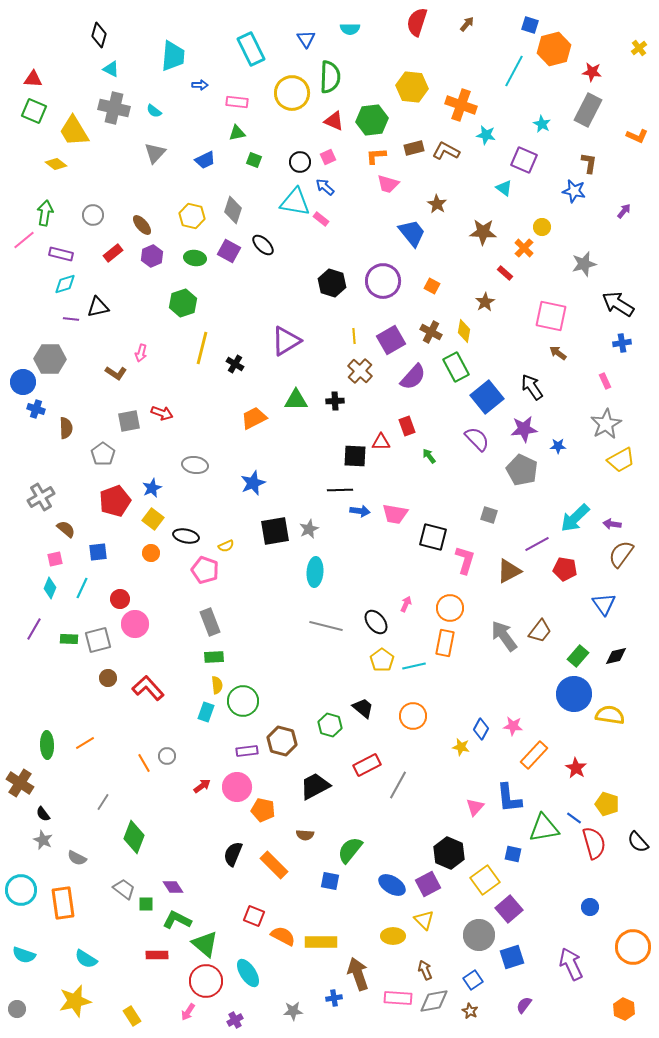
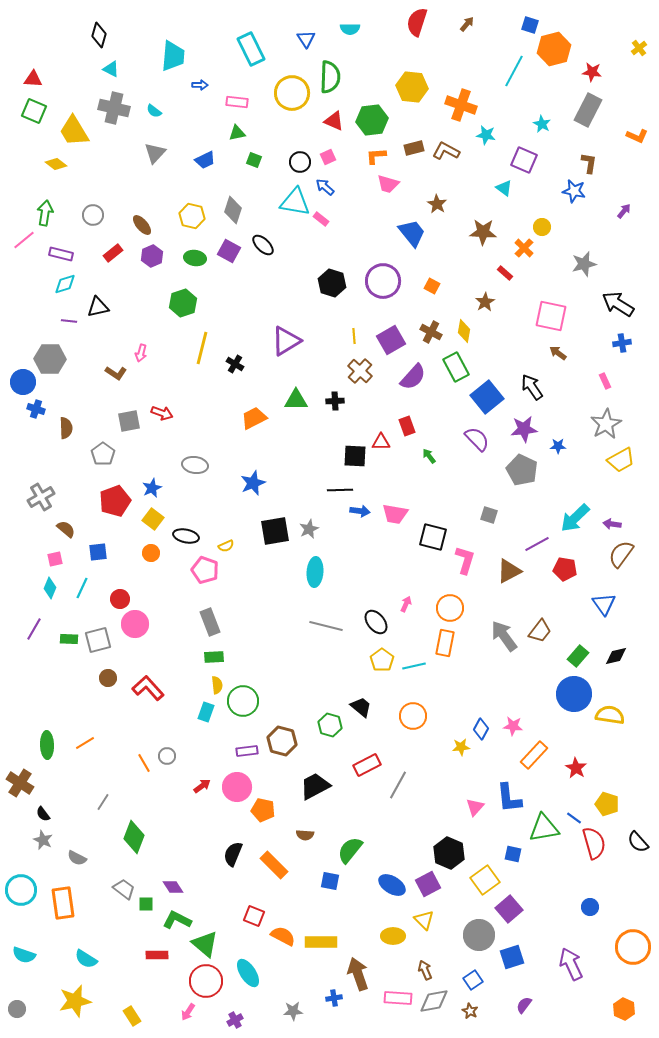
purple line at (71, 319): moved 2 px left, 2 px down
black trapezoid at (363, 708): moved 2 px left, 1 px up
yellow star at (461, 747): rotated 18 degrees counterclockwise
